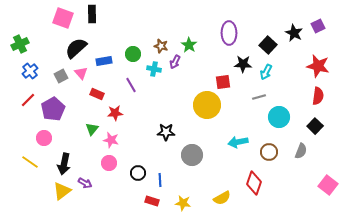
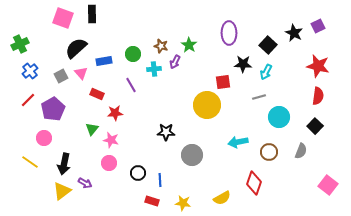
cyan cross at (154, 69): rotated 16 degrees counterclockwise
